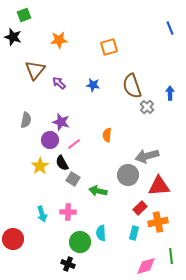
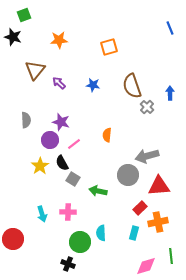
gray semicircle: rotated 14 degrees counterclockwise
